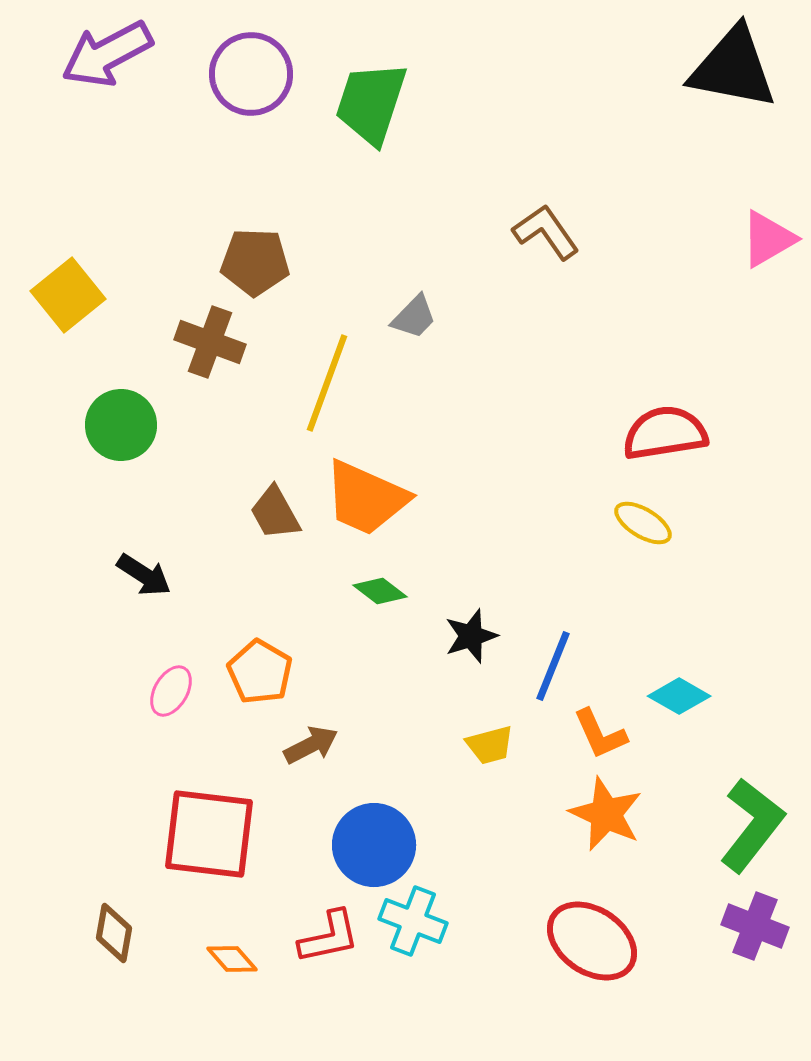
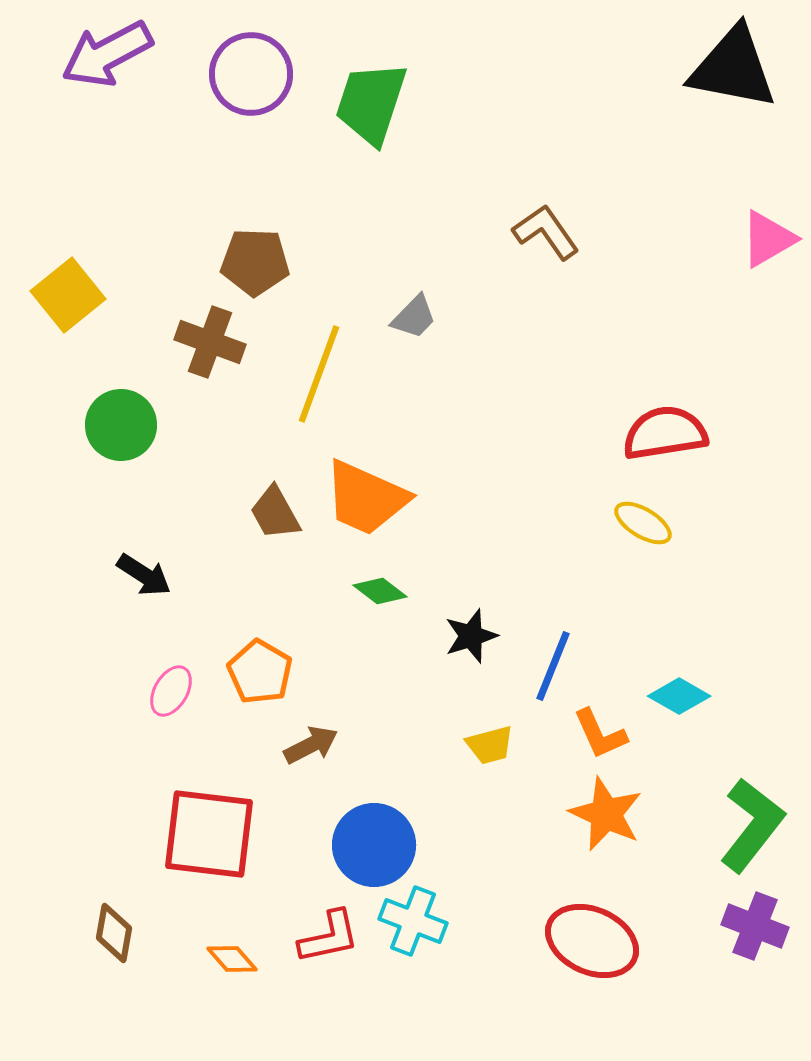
yellow line: moved 8 px left, 9 px up
red ellipse: rotated 10 degrees counterclockwise
